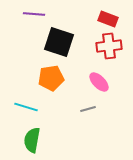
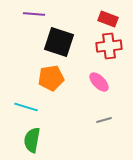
gray line: moved 16 px right, 11 px down
